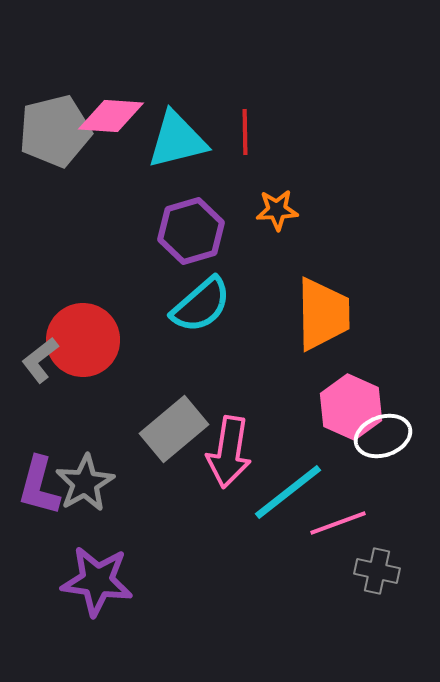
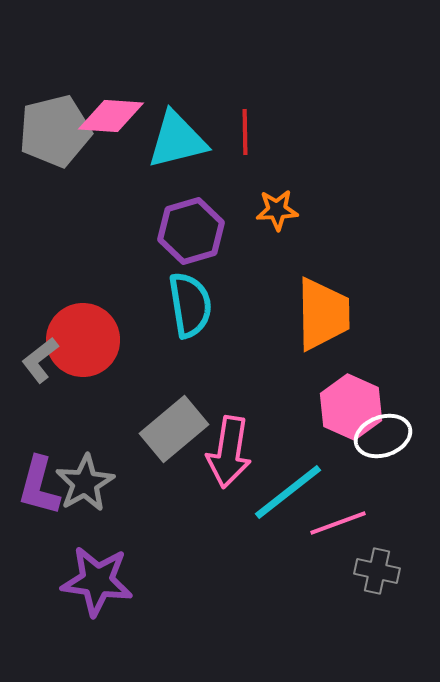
cyan semicircle: moved 11 px left; rotated 58 degrees counterclockwise
